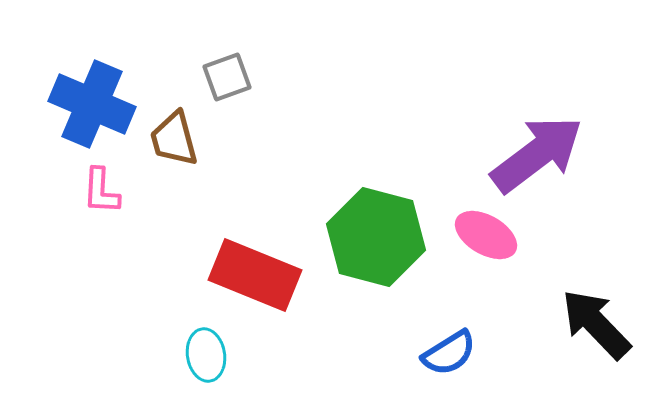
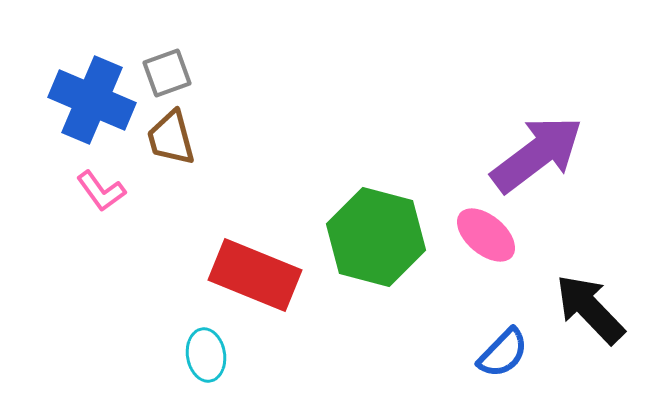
gray square: moved 60 px left, 4 px up
blue cross: moved 4 px up
brown trapezoid: moved 3 px left, 1 px up
pink L-shape: rotated 39 degrees counterclockwise
pink ellipse: rotated 10 degrees clockwise
black arrow: moved 6 px left, 15 px up
blue semicircle: moved 54 px right; rotated 14 degrees counterclockwise
